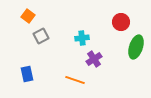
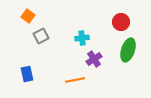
green ellipse: moved 8 px left, 3 px down
orange line: rotated 30 degrees counterclockwise
